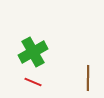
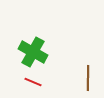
green cross: rotated 32 degrees counterclockwise
